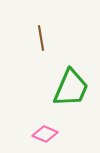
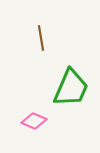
pink diamond: moved 11 px left, 13 px up
